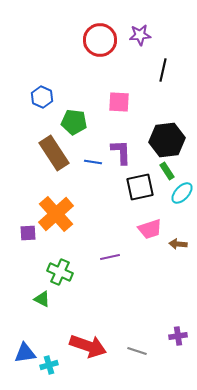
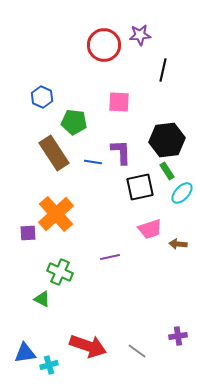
red circle: moved 4 px right, 5 px down
gray line: rotated 18 degrees clockwise
